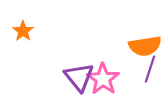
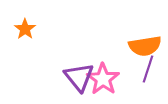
orange star: moved 2 px right, 2 px up
purple line: moved 2 px left
